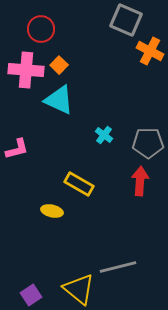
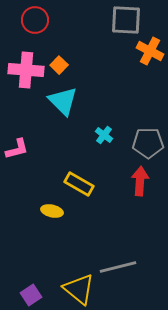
gray square: rotated 20 degrees counterclockwise
red circle: moved 6 px left, 9 px up
cyan triangle: moved 4 px right, 1 px down; rotated 20 degrees clockwise
